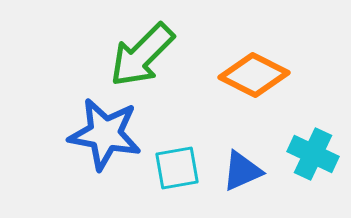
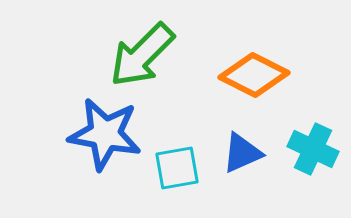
cyan cross: moved 5 px up
blue triangle: moved 18 px up
